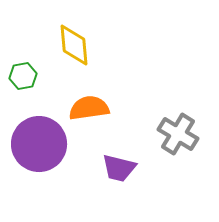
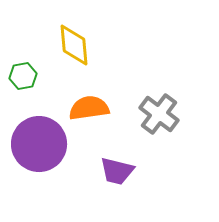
gray cross: moved 19 px left, 20 px up; rotated 6 degrees clockwise
purple trapezoid: moved 2 px left, 3 px down
